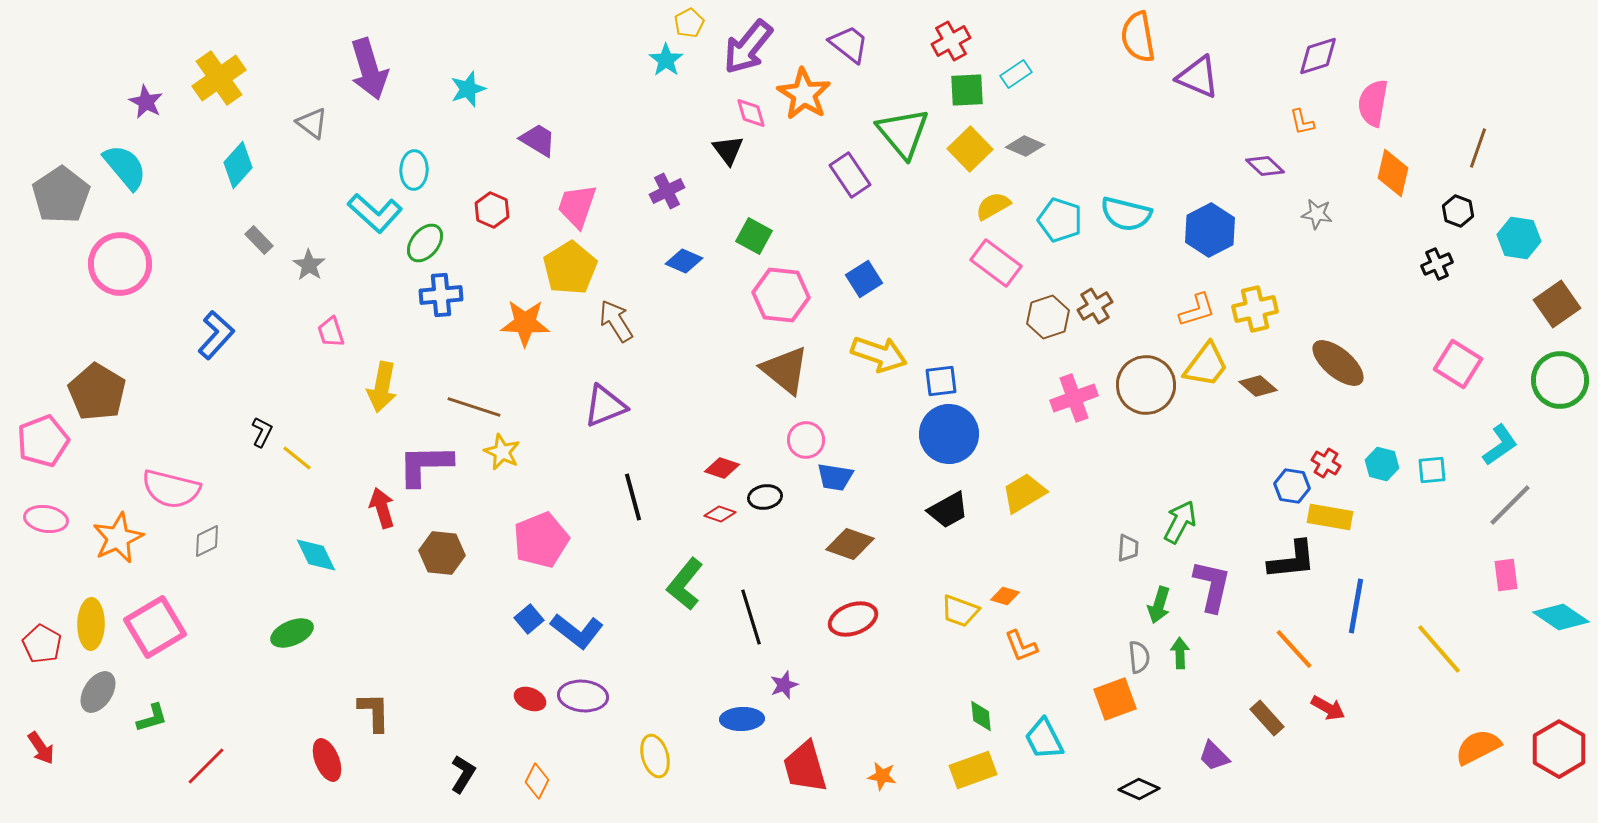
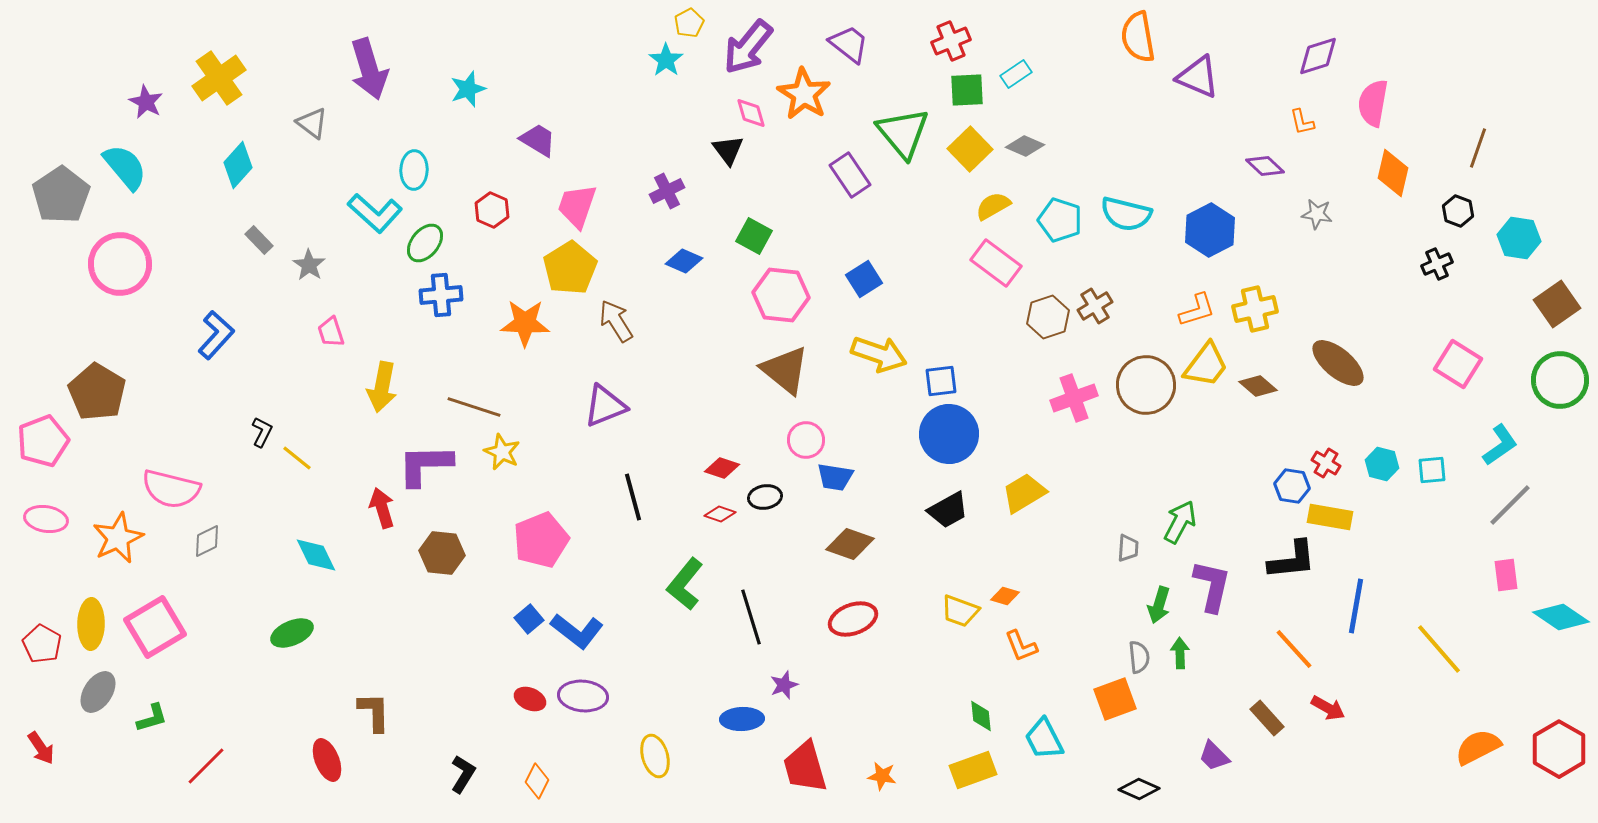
red cross at (951, 41): rotated 6 degrees clockwise
